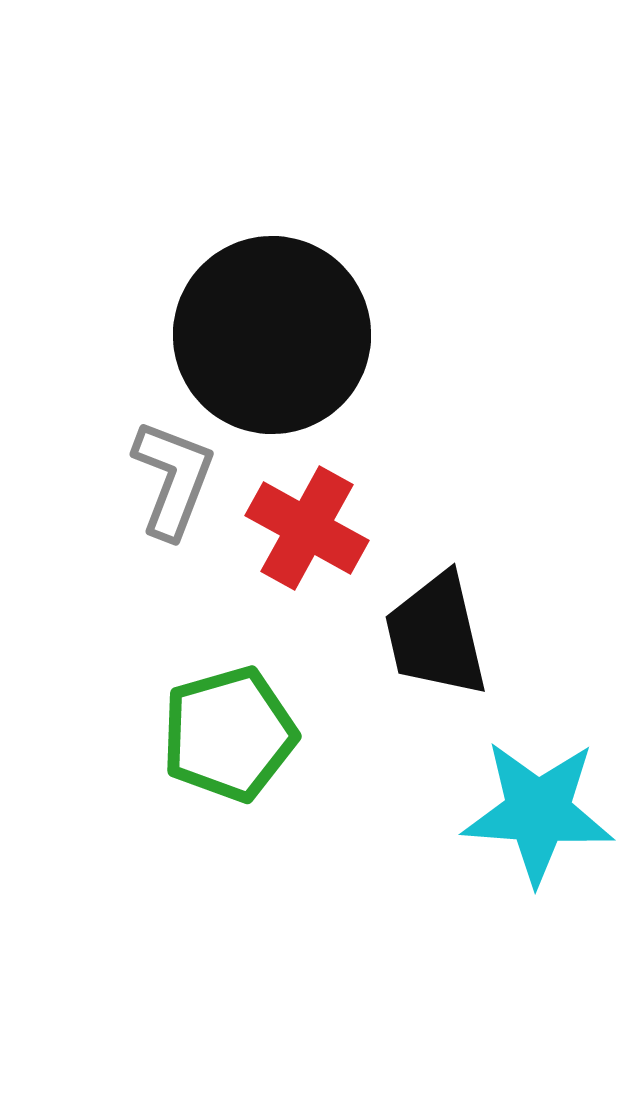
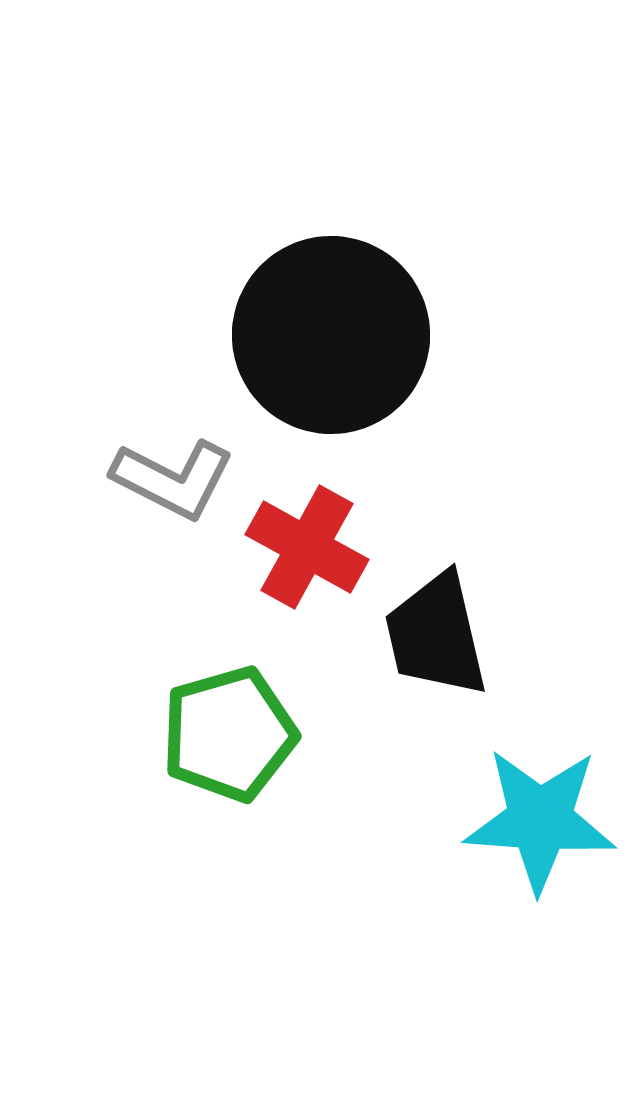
black circle: moved 59 px right
gray L-shape: rotated 96 degrees clockwise
red cross: moved 19 px down
cyan star: moved 2 px right, 8 px down
